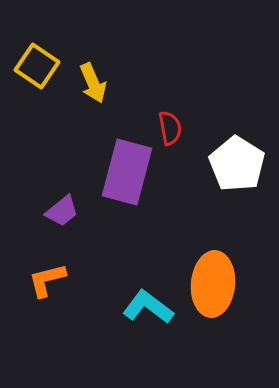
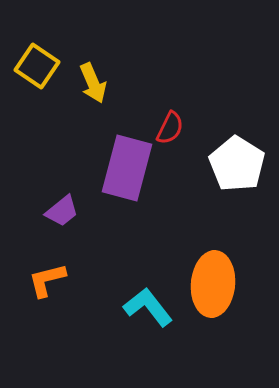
red semicircle: rotated 36 degrees clockwise
purple rectangle: moved 4 px up
cyan L-shape: rotated 15 degrees clockwise
